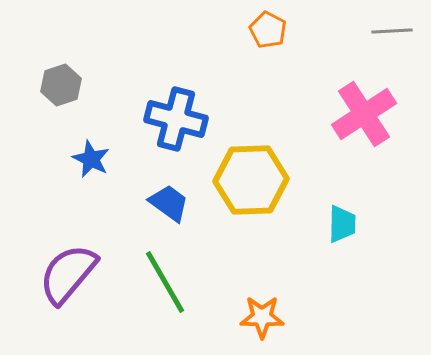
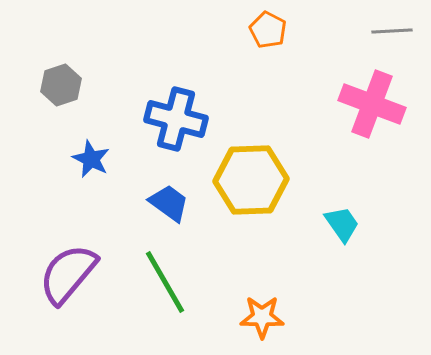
pink cross: moved 8 px right, 10 px up; rotated 36 degrees counterclockwise
cyan trapezoid: rotated 36 degrees counterclockwise
